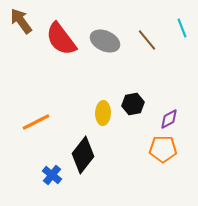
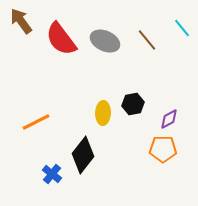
cyan line: rotated 18 degrees counterclockwise
blue cross: moved 1 px up
